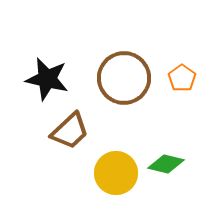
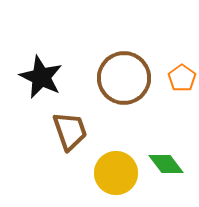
black star: moved 6 px left, 2 px up; rotated 12 degrees clockwise
brown trapezoid: rotated 66 degrees counterclockwise
green diamond: rotated 39 degrees clockwise
